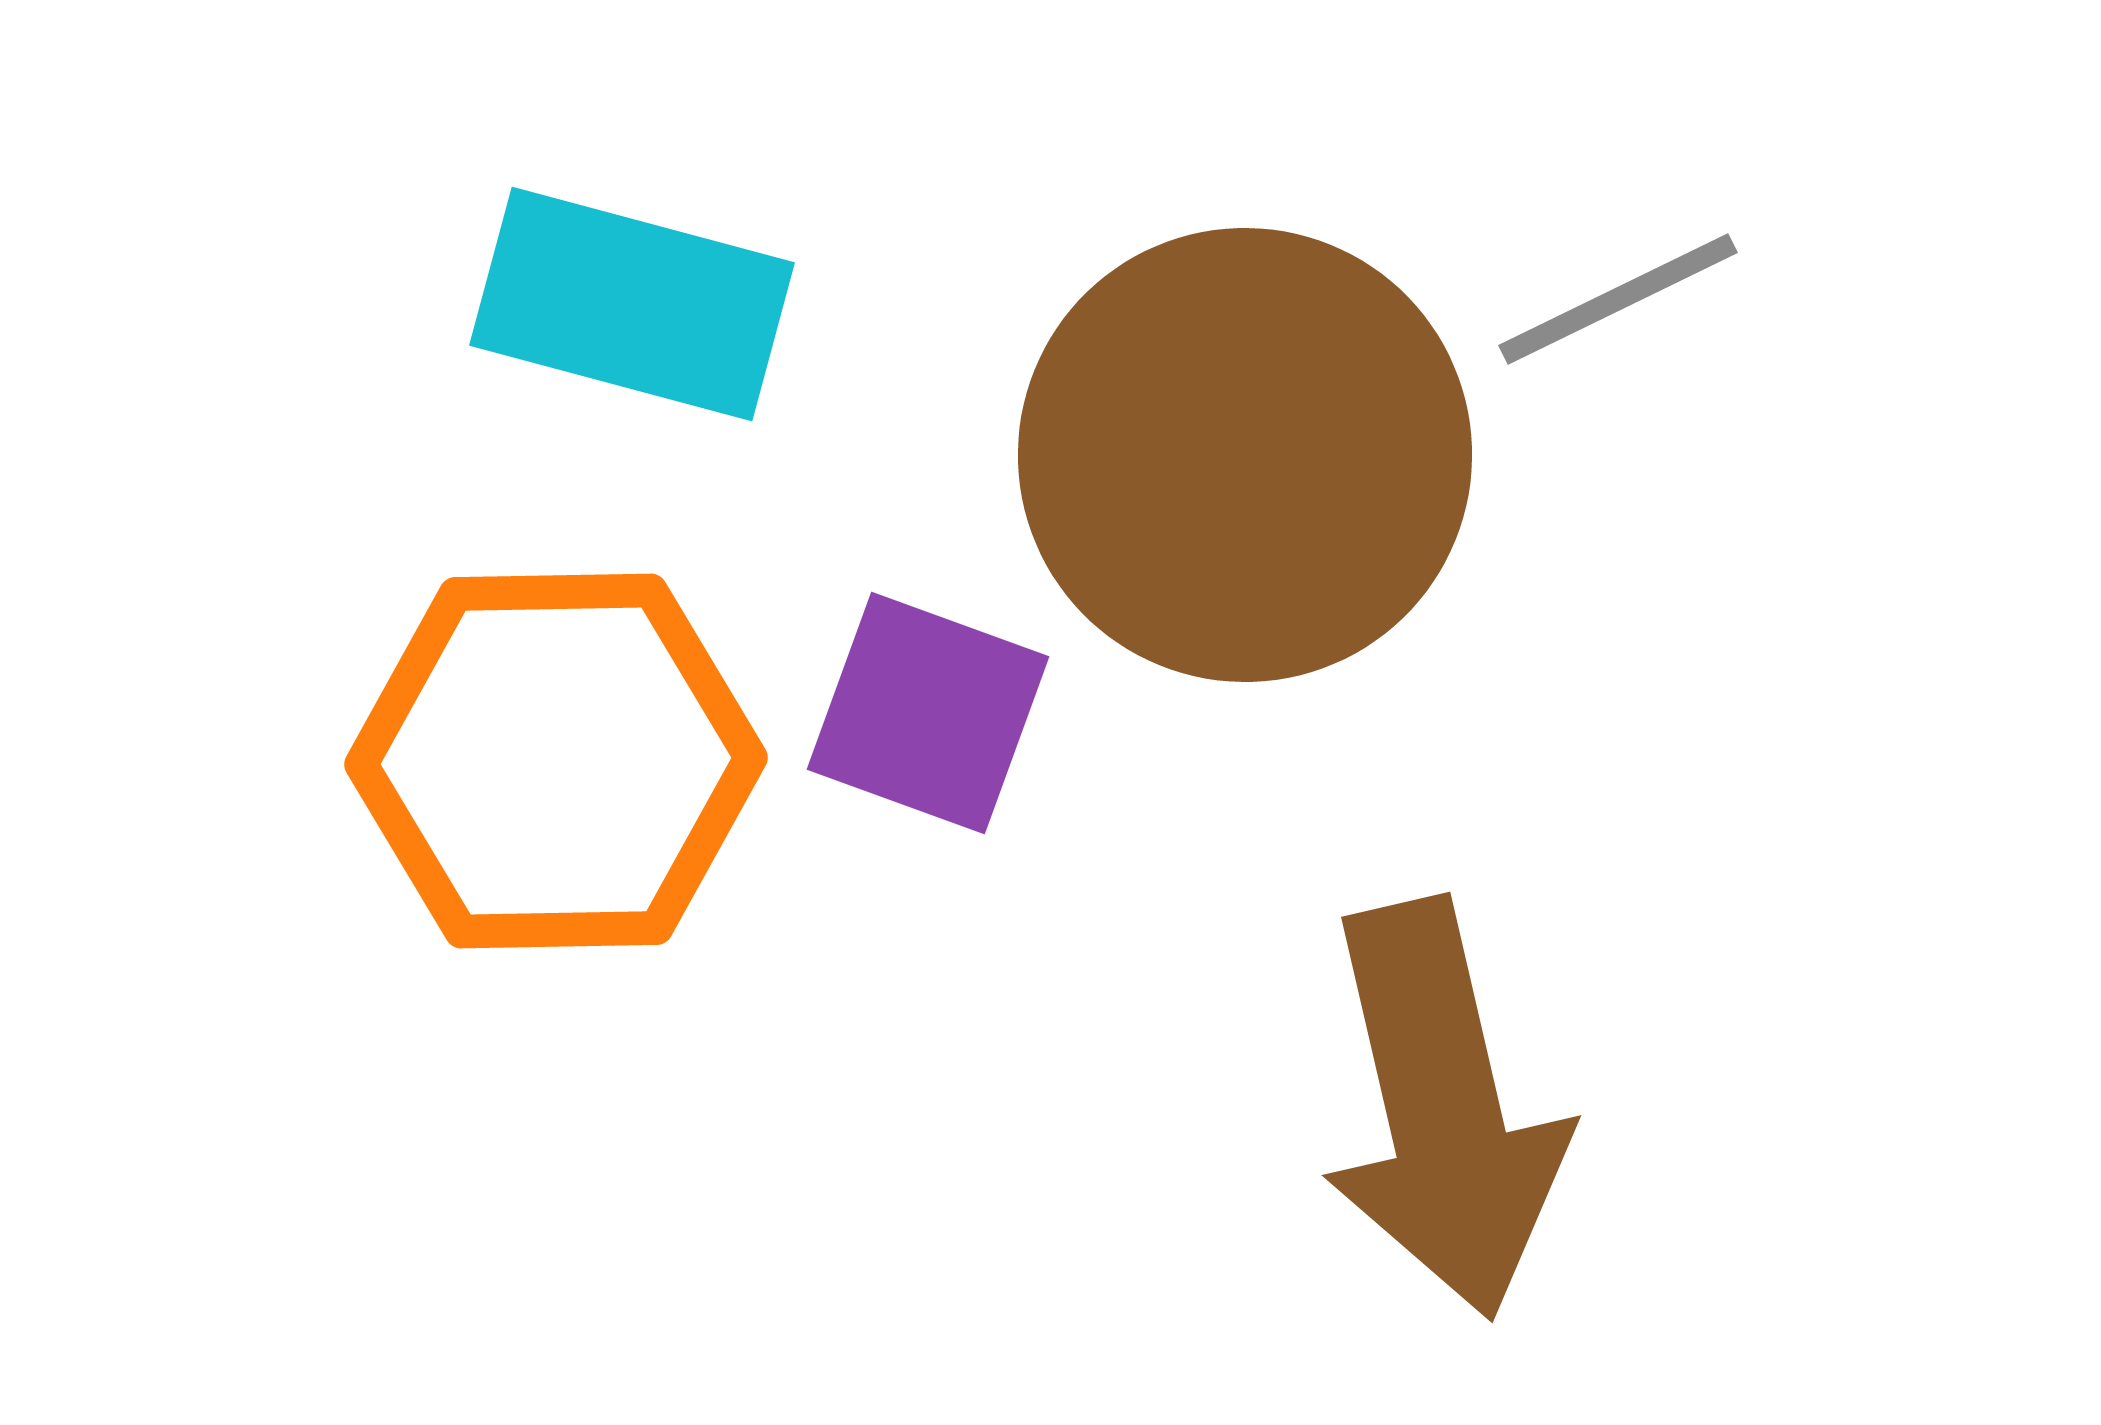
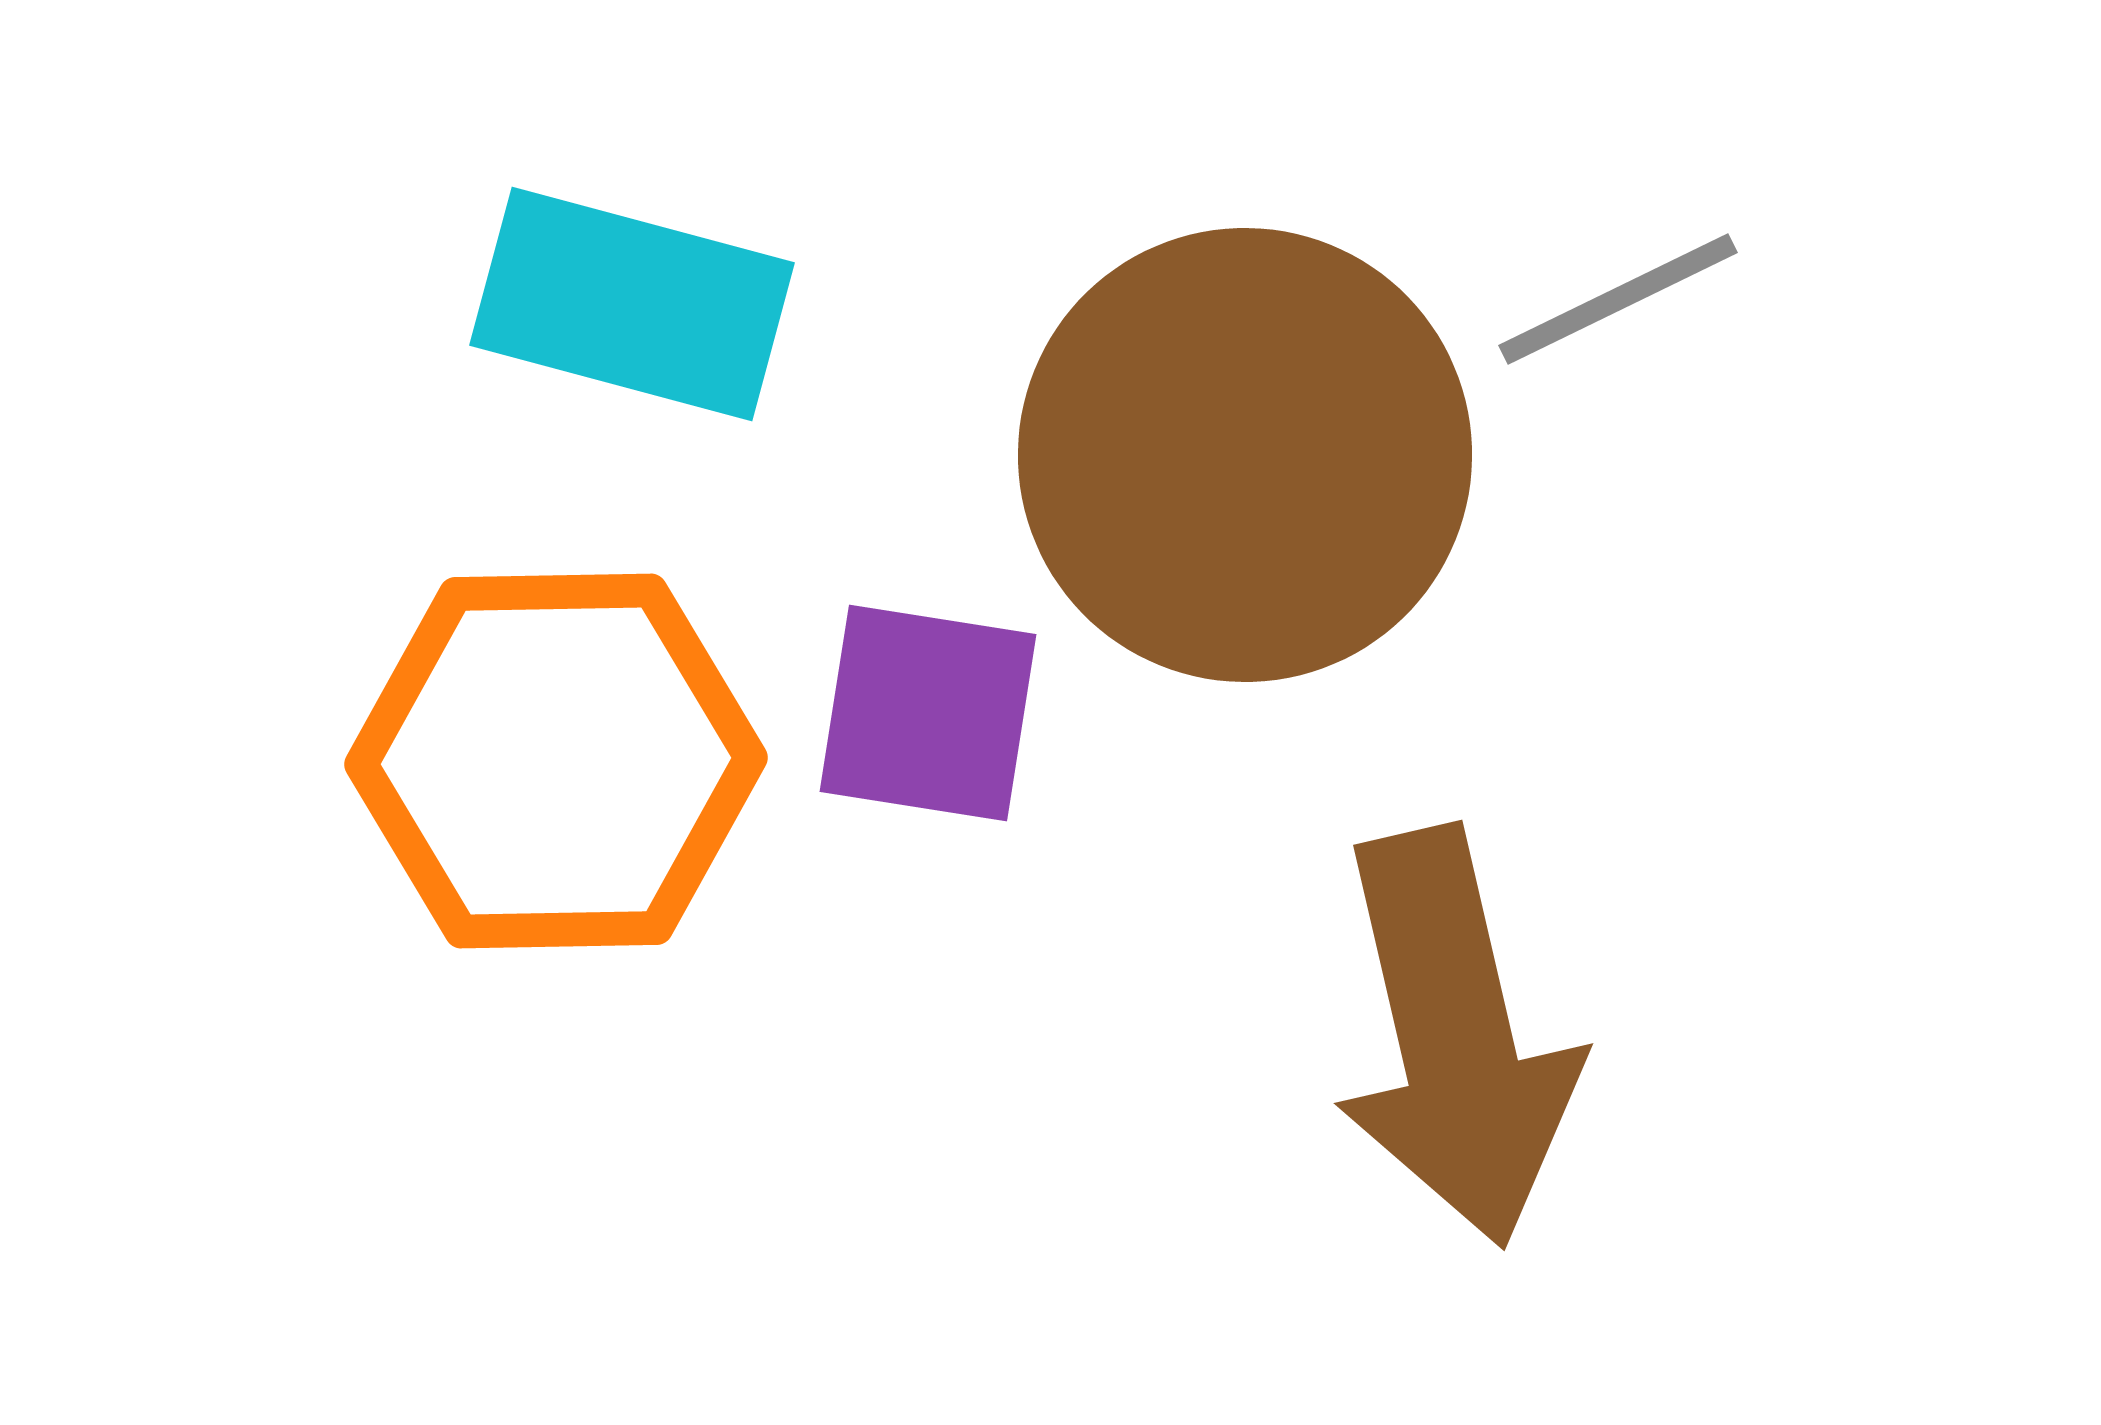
purple square: rotated 11 degrees counterclockwise
brown arrow: moved 12 px right, 72 px up
